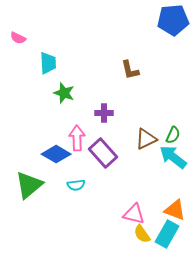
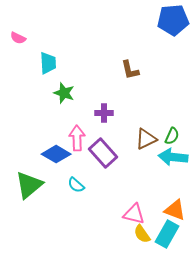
green semicircle: moved 1 px left, 1 px down
cyan arrow: rotated 32 degrees counterclockwise
cyan semicircle: rotated 48 degrees clockwise
